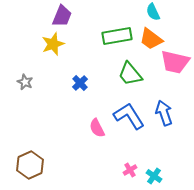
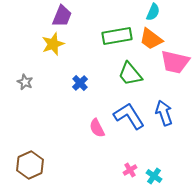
cyan semicircle: rotated 132 degrees counterclockwise
